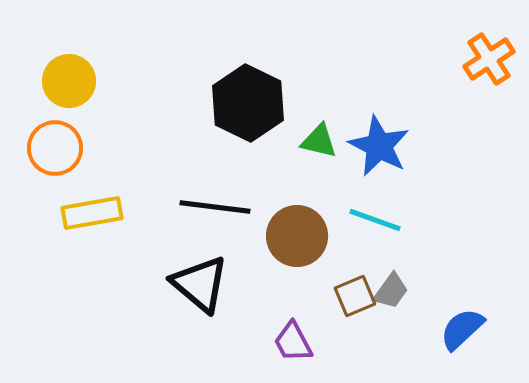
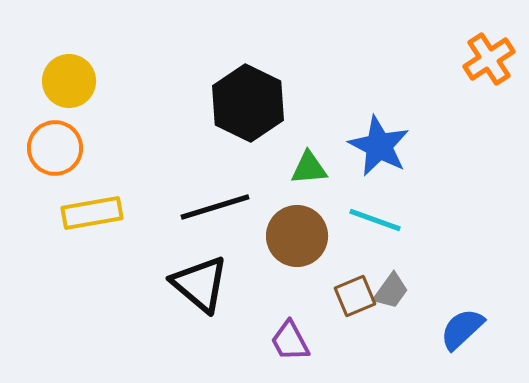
green triangle: moved 10 px left, 27 px down; rotated 18 degrees counterclockwise
black line: rotated 24 degrees counterclockwise
purple trapezoid: moved 3 px left, 1 px up
